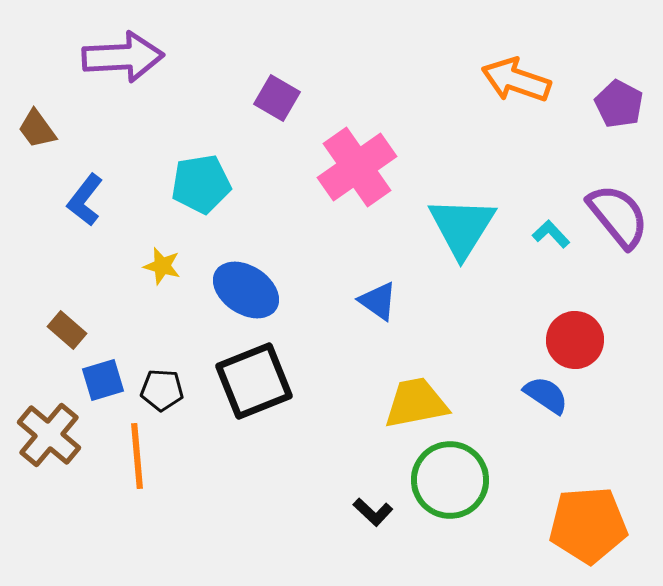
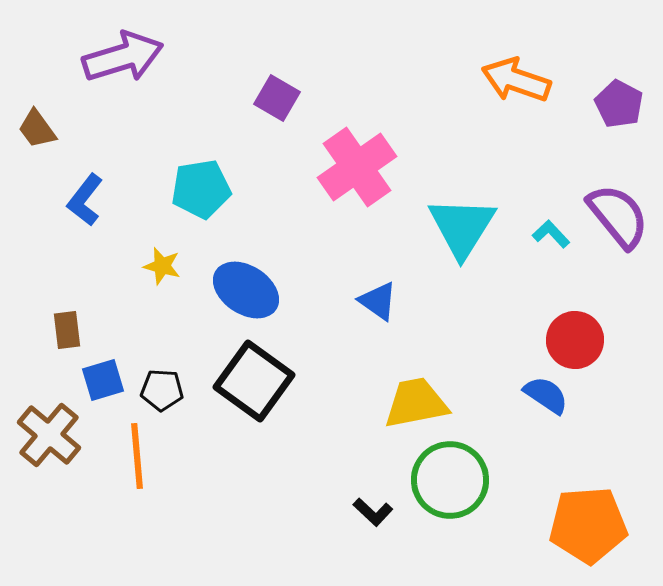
purple arrow: rotated 14 degrees counterclockwise
cyan pentagon: moved 5 px down
brown rectangle: rotated 42 degrees clockwise
black square: rotated 32 degrees counterclockwise
